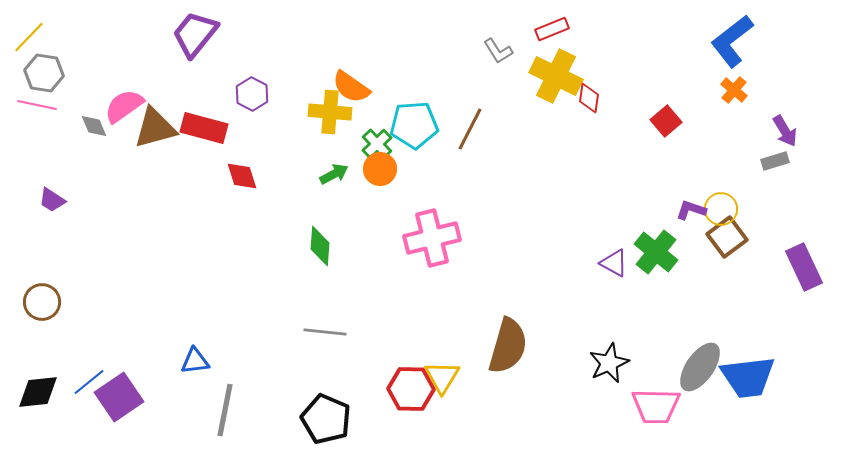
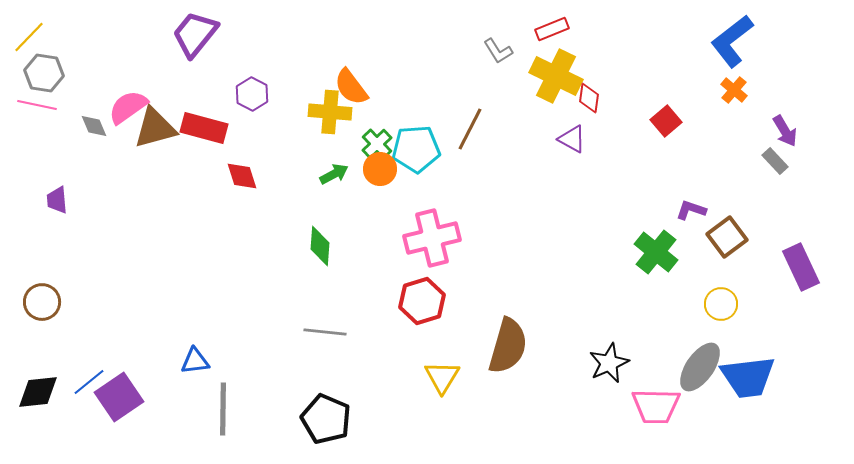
orange semicircle at (351, 87): rotated 18 degrees clockwise
pink semicircle at (124, 106): moved 4 px right, 1 px down
cyan pentagon at (414, 125): moved 2 px right, 24 px down
gray rectangle at (775, 161): rotated 64 degrees clockwise
purple trapezoid at (52, 200): moved 5 px right; rotated 52 degrees clockwise
yellow circle at (721, 209): moved 95 px down
purple triangle at (614, 263): moved 42 px left, 124 px up
purple rectangle at (804, 267): moved 3 px left
red hexagon at (411, 389): moved 11 px right, 88 px up; rotated 18 degrees counterclockwise
gray line at (225, 410): moved 2 px left, 1 px up; rotated 10 degrees counterclockwise
